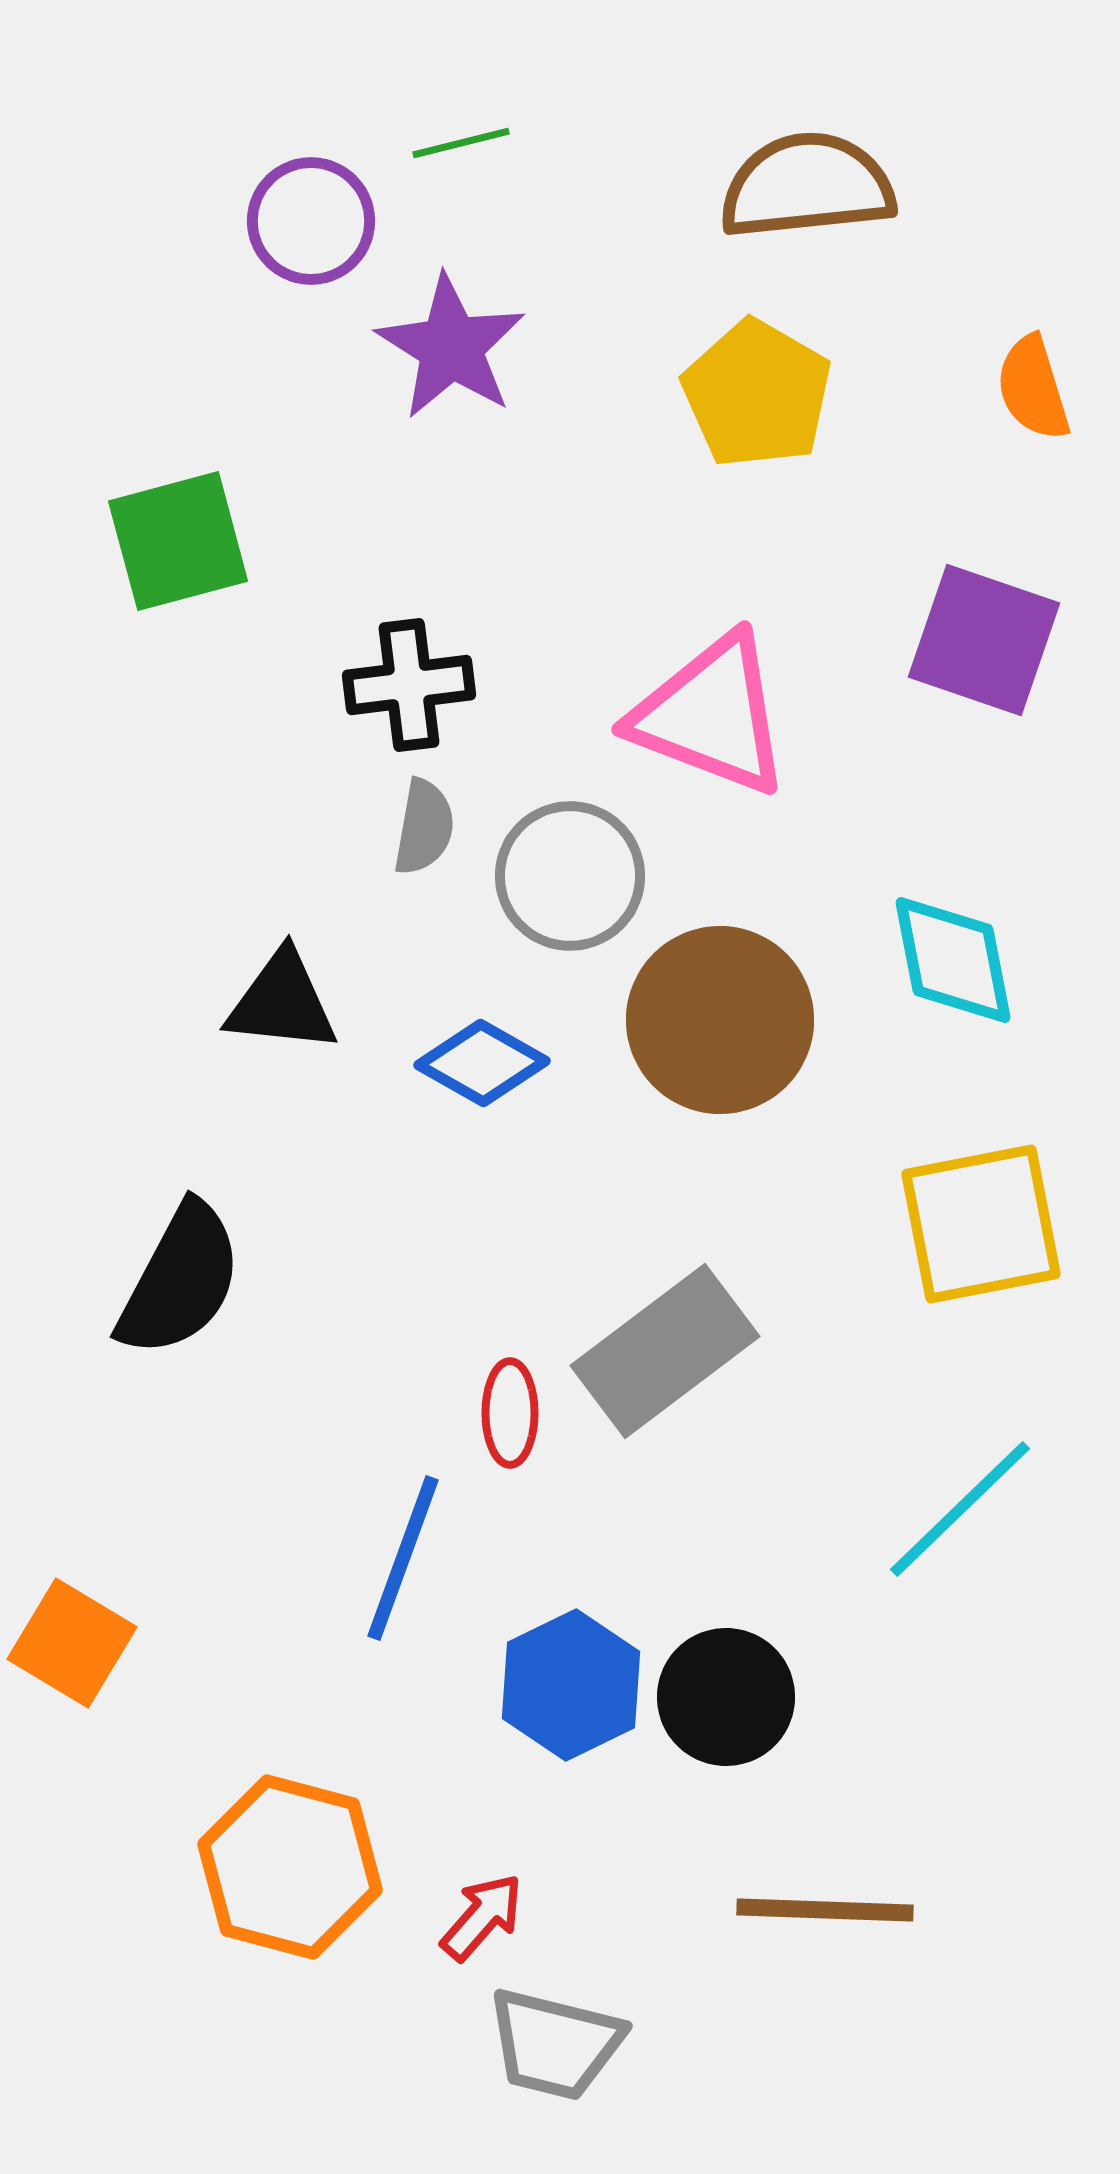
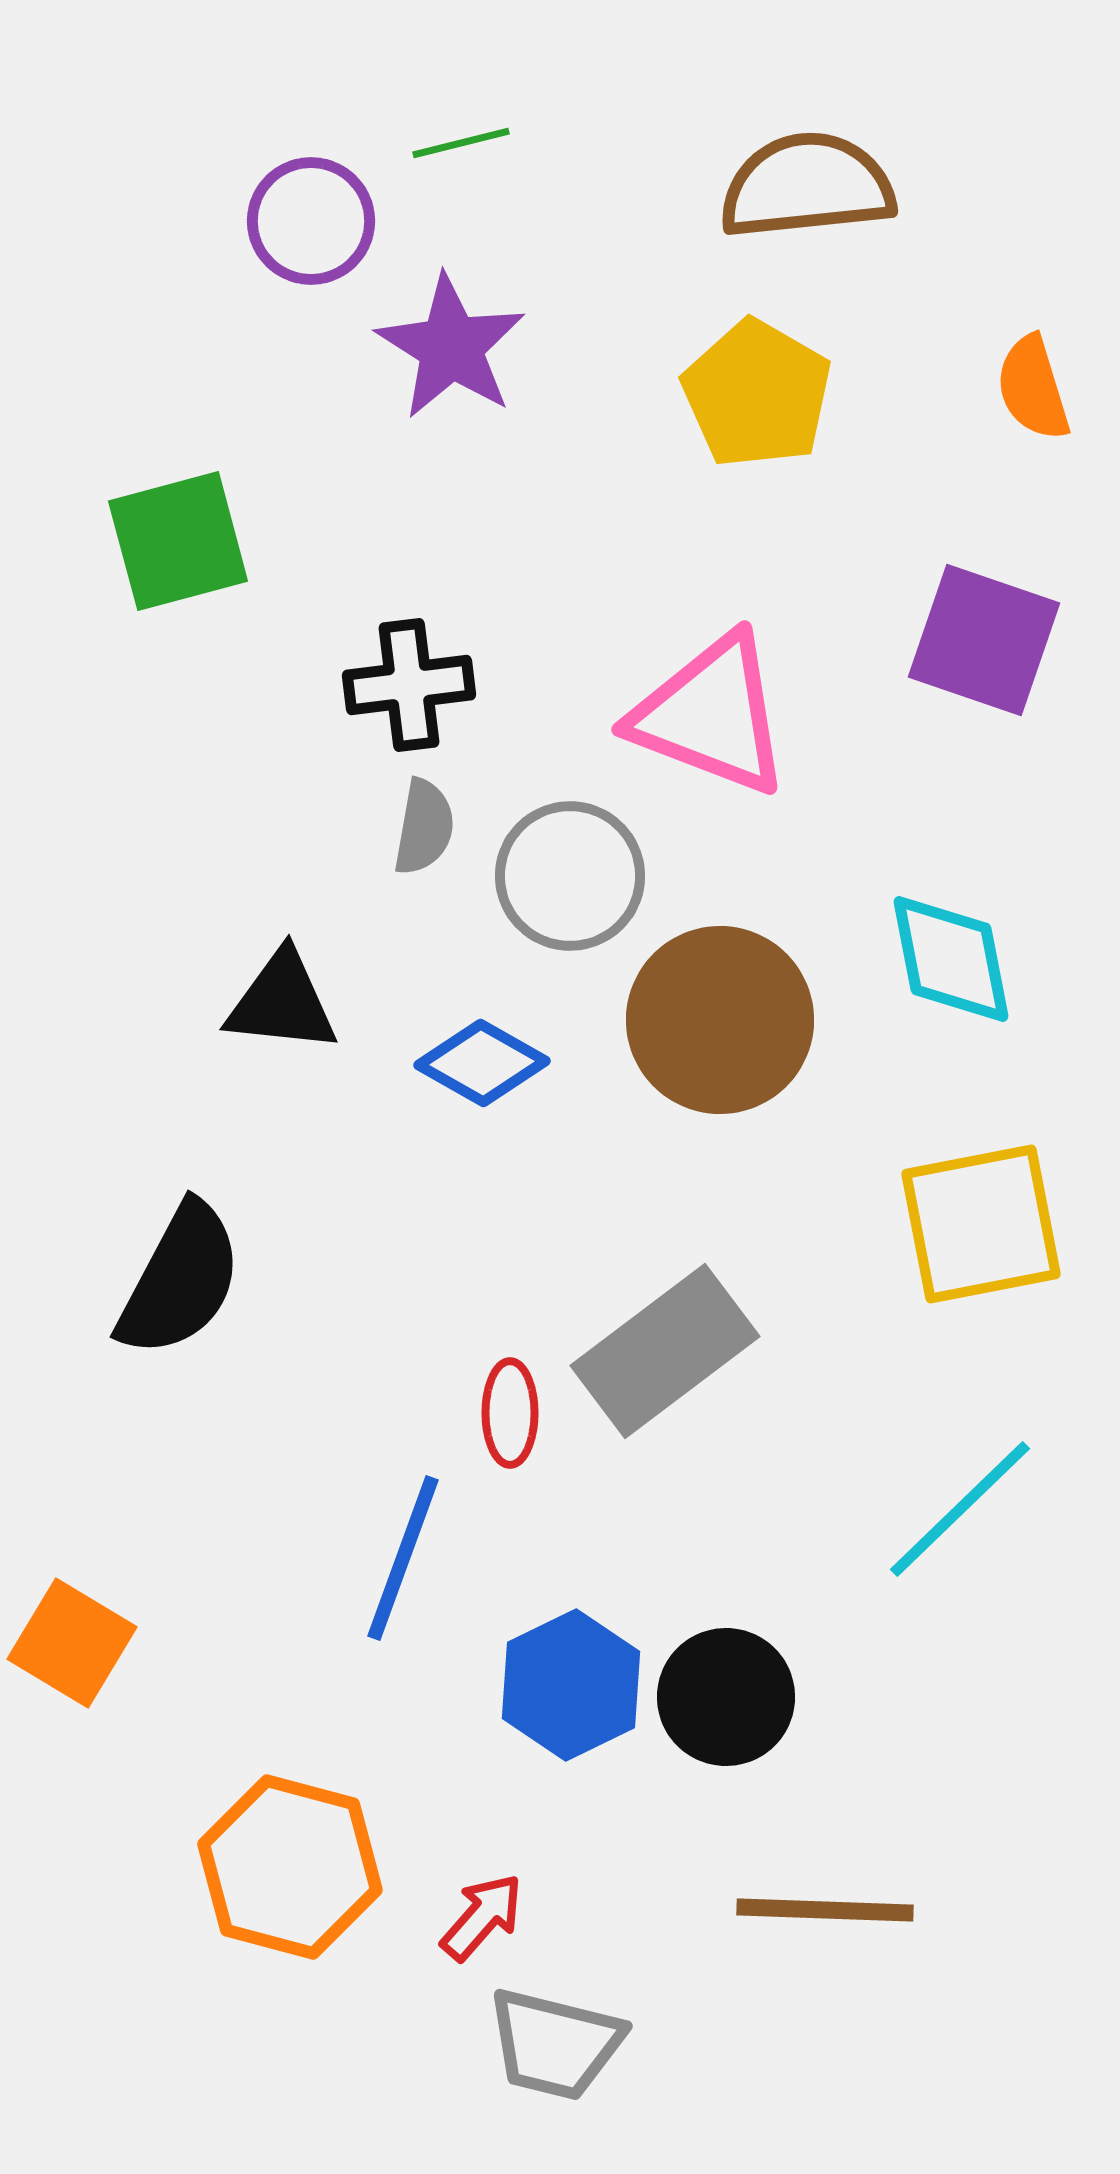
cyan diamond: moved 2 px left, 1 px up
